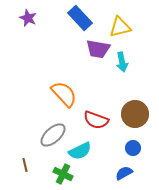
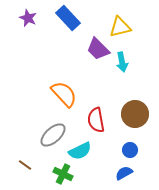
blue rectangle: moved 12 px left
purple trapezoid: rotated 35 degrees clockwise
red semicircle: rotated 60 degrees clockwise
blue circle: moved 3 px left, 2 px down
brown line: rotated 40 degrees counterclockwise
